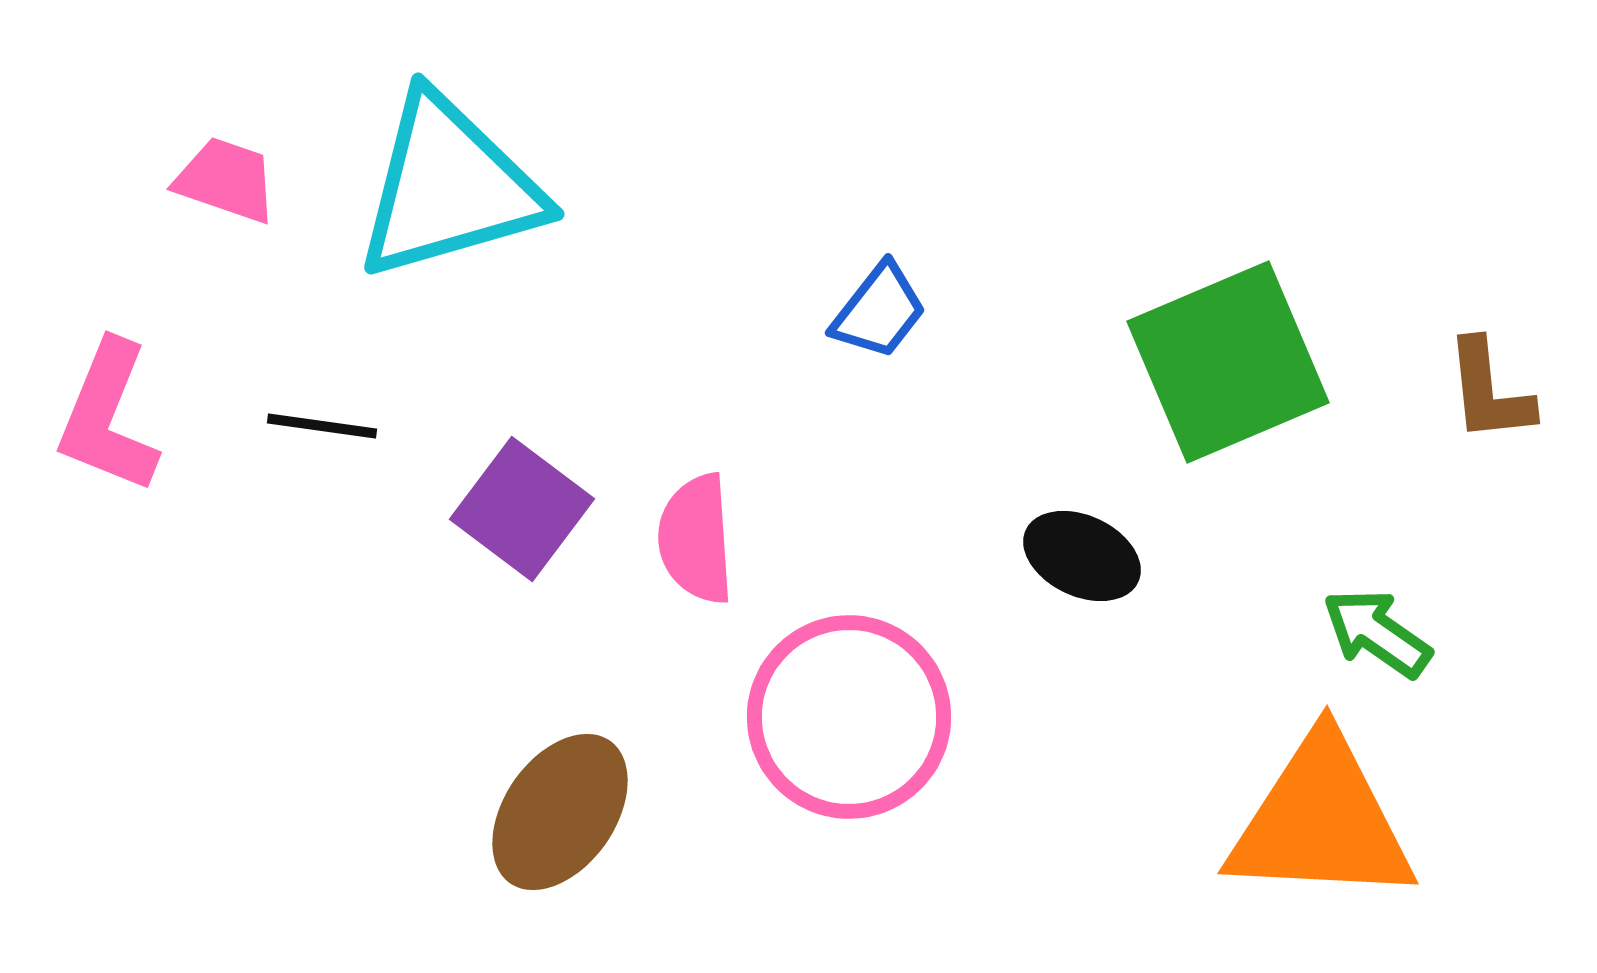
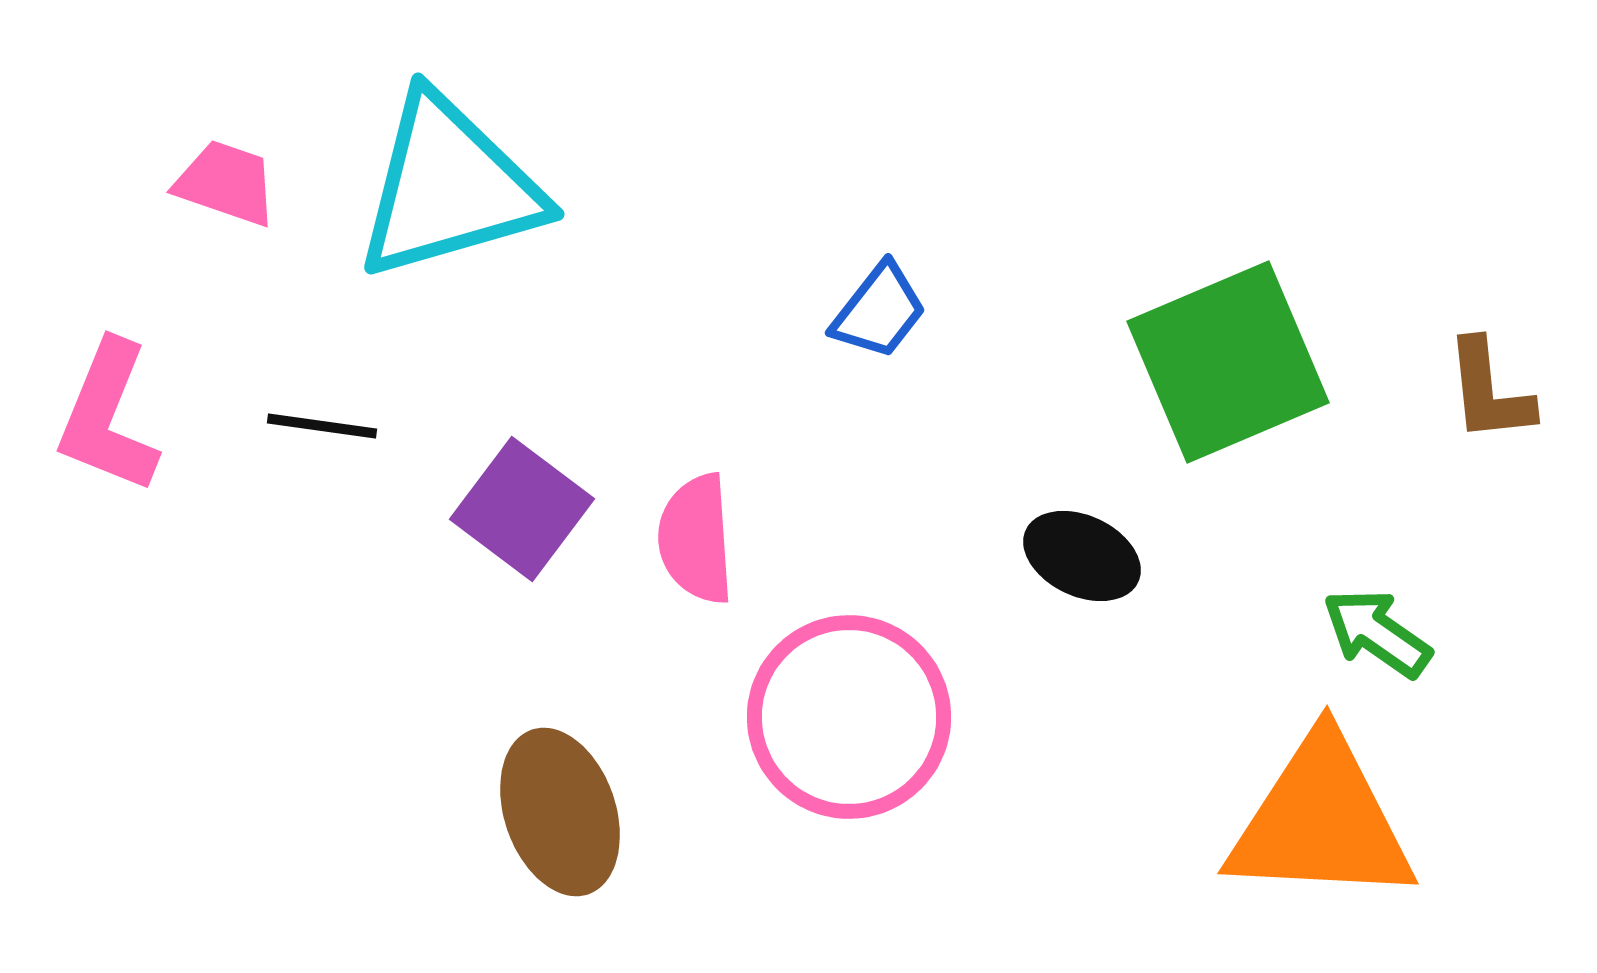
pink trapezoid: moved 3 px down
brown ellipse: rotated 54 degrees counterclockwise
